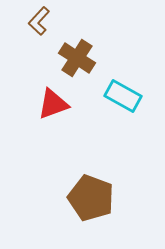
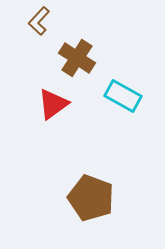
red triangle: rotated 16 degrees counterclockwise
